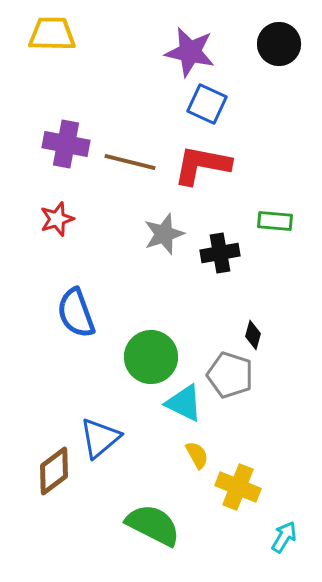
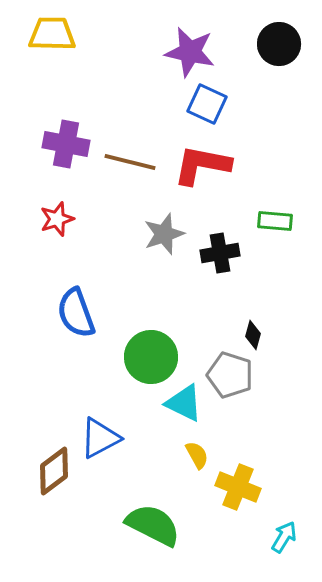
blue triangle: rotated 12 degrees clockwise
